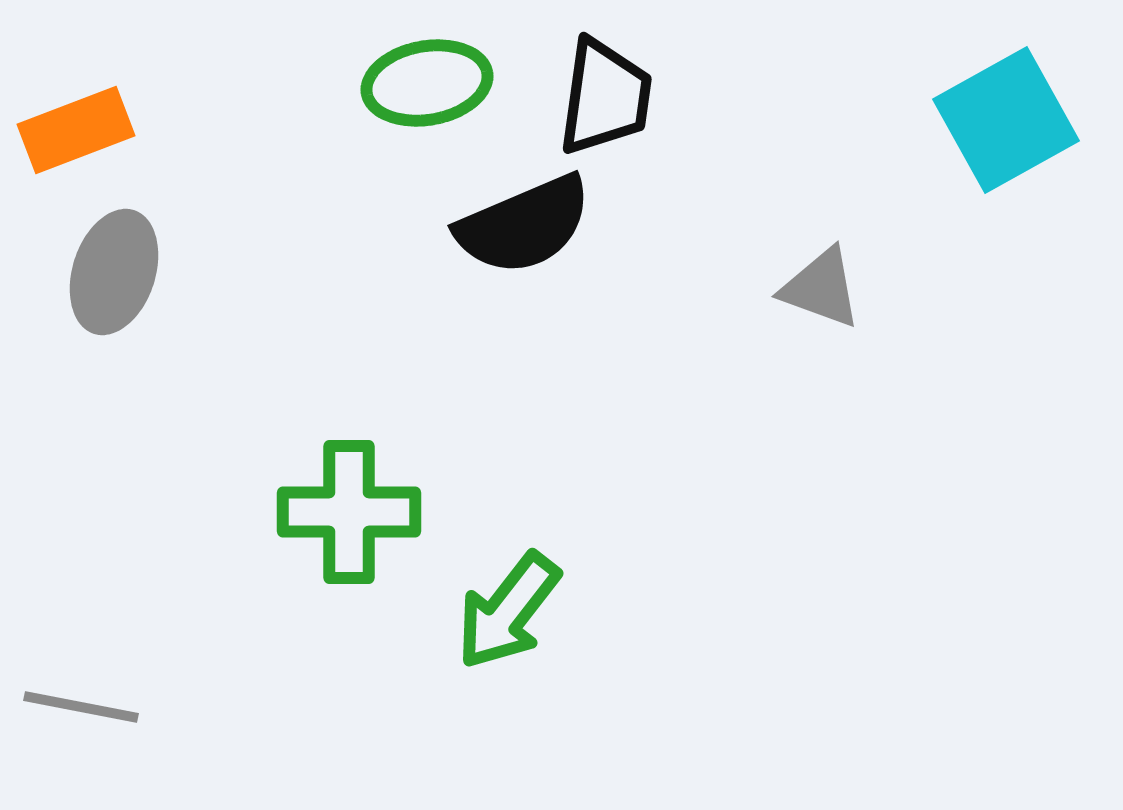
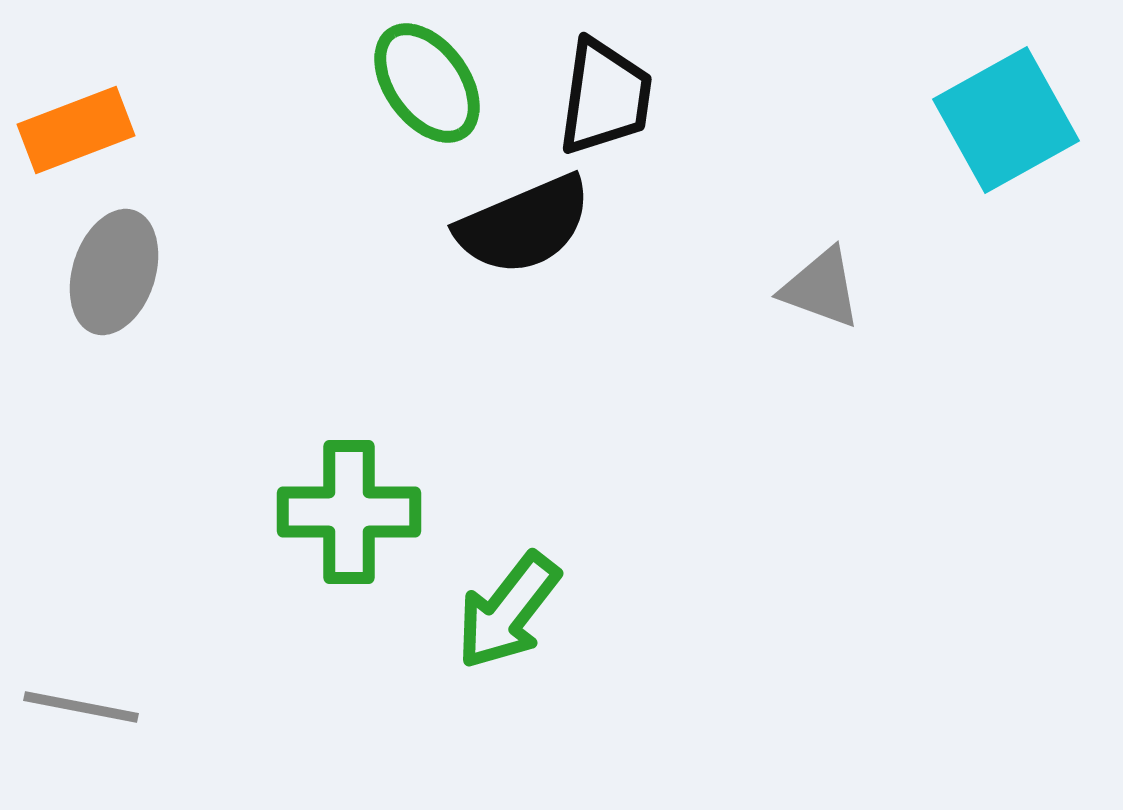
green ellipse: rotated 64 degrees clockwise
